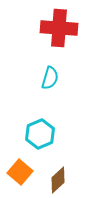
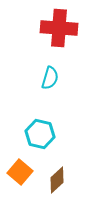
cyan hexagon: rotated 24 degrees counterclockwise
brown diamond: moved 1 px left
